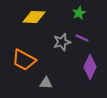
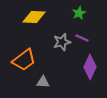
orange trapezoid: rotated 65 degrees counterclockwise
gray triangle: moved 3 px left, 1 px up
